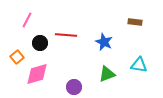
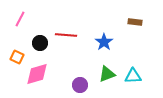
pink line: moved 7 px left, 1 px up
blue star: rotated 12 degrees clockwise
orange square: rotated 24 degrees counterclockwise
cyan triangle: moved 6 px left, 11 px down; rotated 12 degrees counterclockwise
purple circle: moved 6 px right, 2 px up
